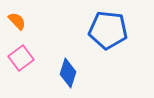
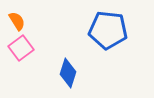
orange semicircle: rotated 12 degrees clockwise
pink square: moved 10 px up
